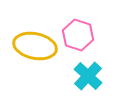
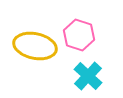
pink hexagon: moved 1 px right
